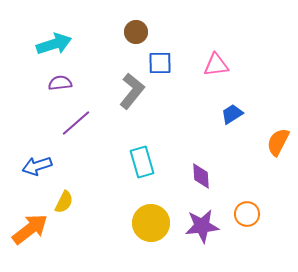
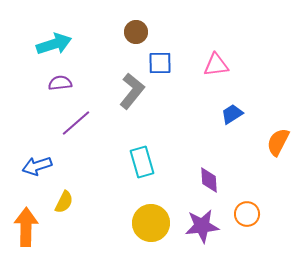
purple diamond: moved 8 px right, 4 px down
orange arrow: moved 4 px left, 2 px up; rotated 51 degrees counterclockwise
